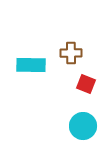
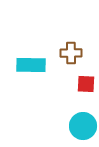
red square: rotated 18 degrees counterclockwise
